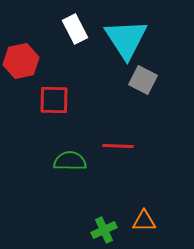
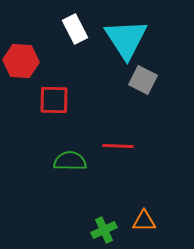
red hexagon: rotated 16 degrees clockwise
